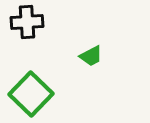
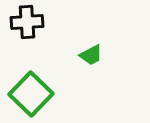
green trapezoid: moved 1 px up
